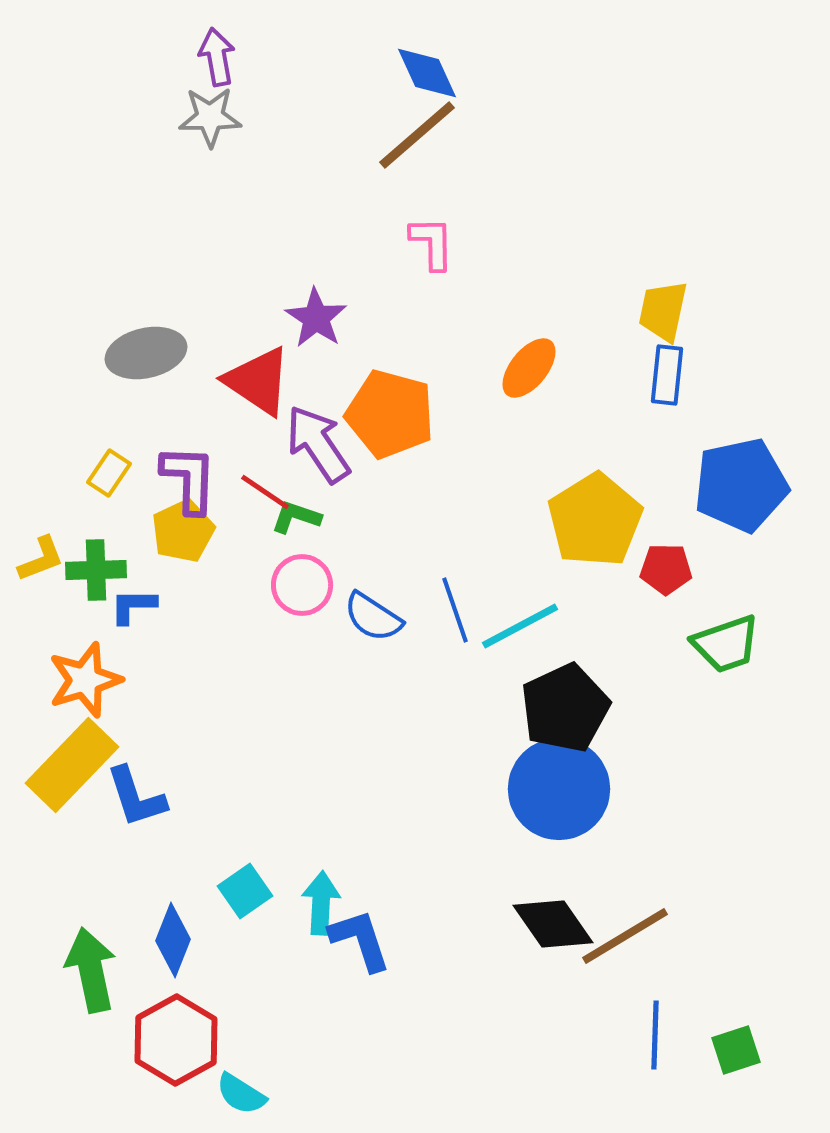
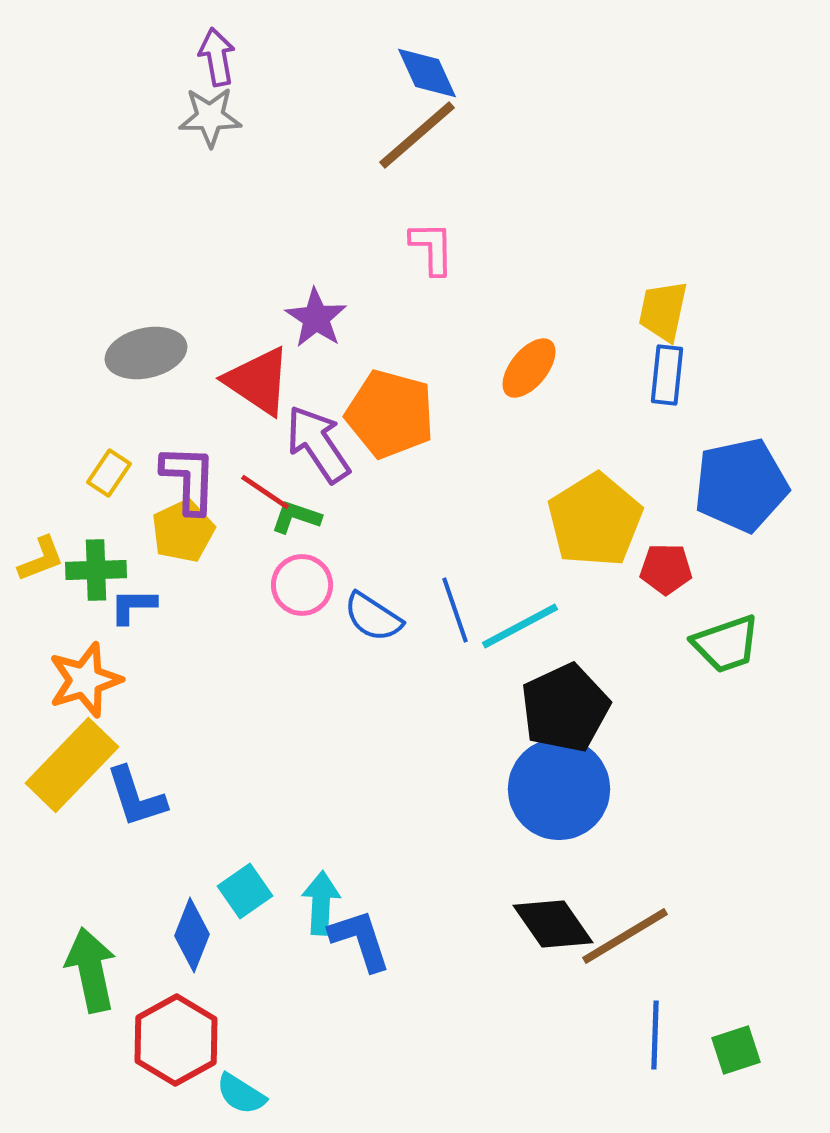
pink L-shape at (432, 243): moved 5 px down
blue diamond at (173, 940): moved 19 px right, 5 px up
